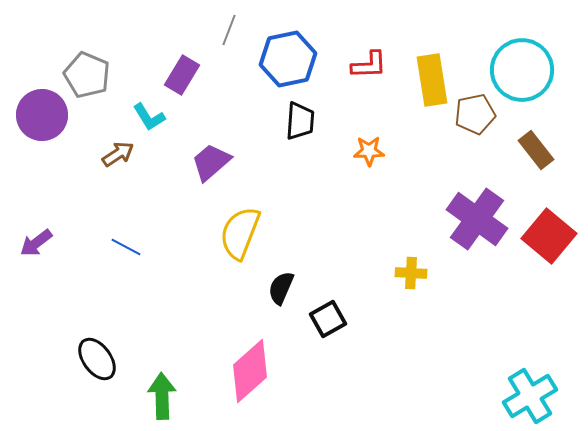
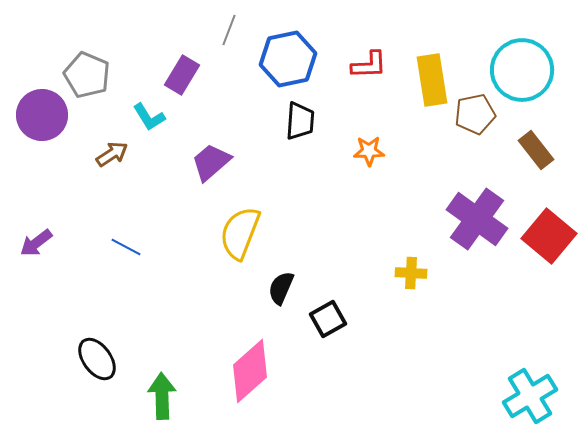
brown arrow: moved 6 px left
